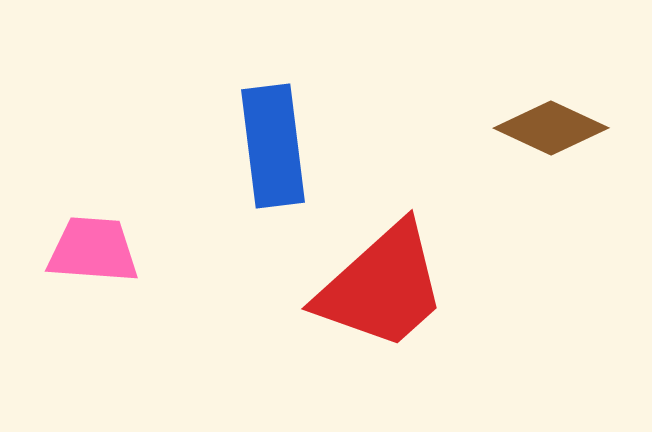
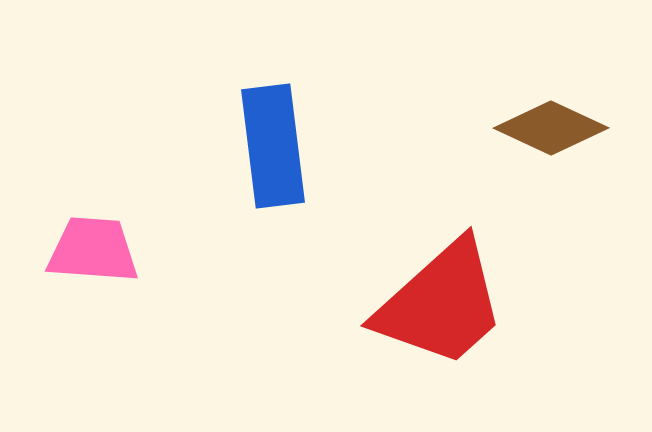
red trapezoid: moved 59 px right, 17 px down
